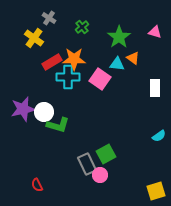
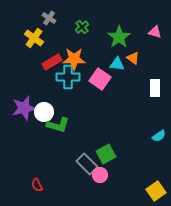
purple star: moved 1 px right, 1 px up
gray rectangle: rotated 20 degrees counterclockwise
yellow square: rotated 18 degrees counterclockwise
